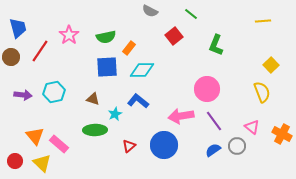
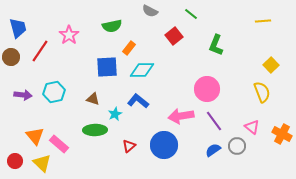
green semicircle: moved 6 px right, 11 px up
